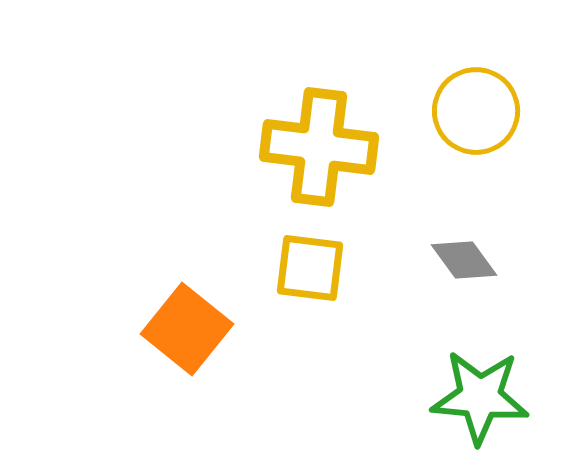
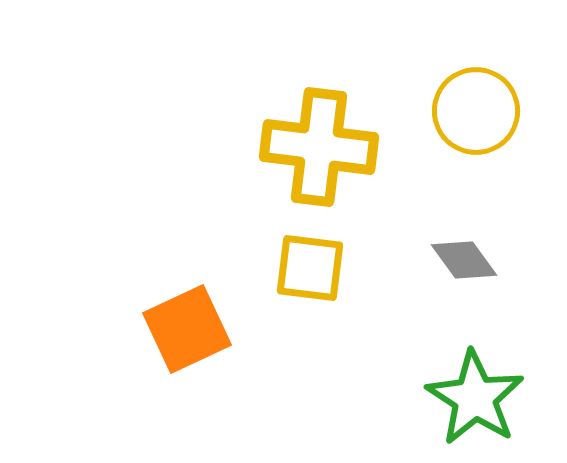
orange square: rotated 26 degrees clockwise
green star: moved 5 px left, 1 px down; rotated 28 degrees clockwise
